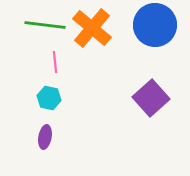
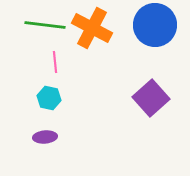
orange cross: rotated 12 degrees counterclockwise
purple ellipse: rotated 75 degrees clockwise
